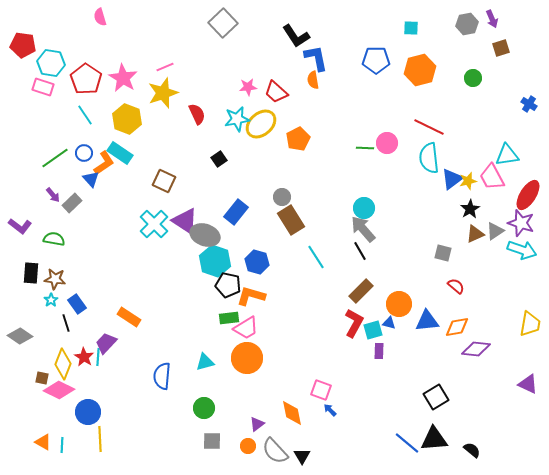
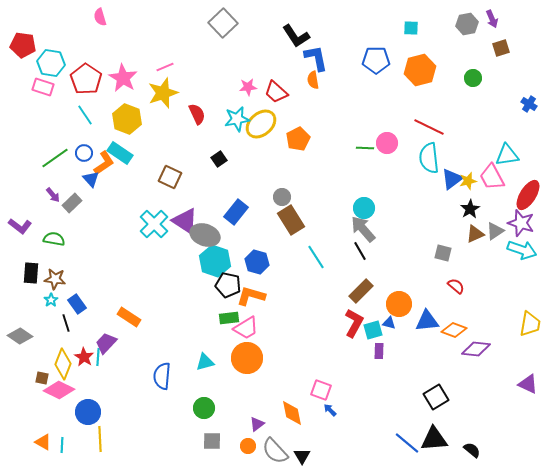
brown square at (164, 181): moved 6 px right, 4 px up
orange diamond at (457, 327): moved 3 px left, 3 px down; rotated 30 degrees clockwise
